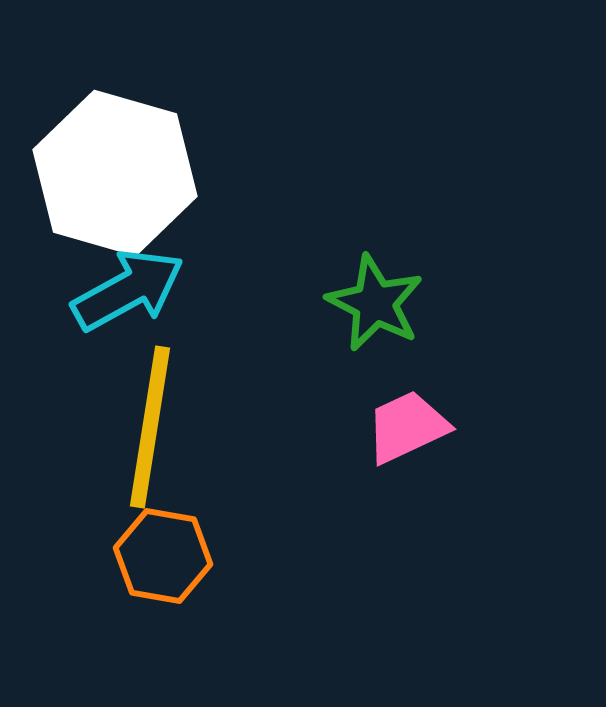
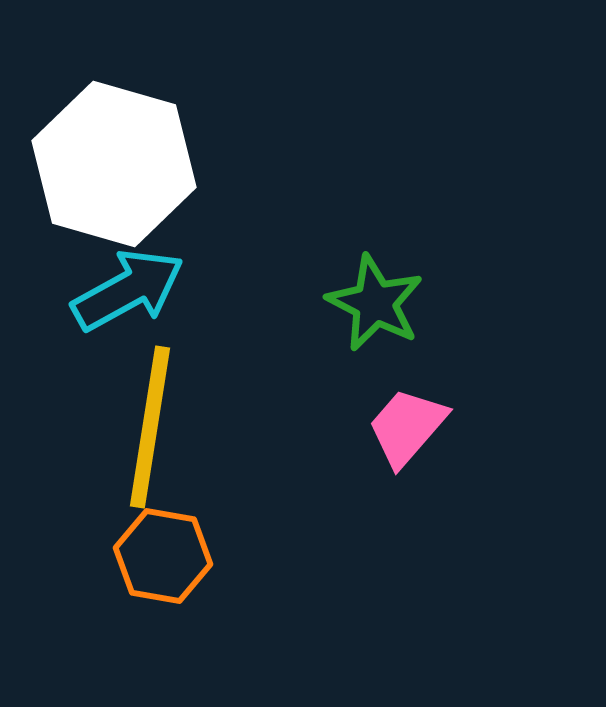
white hexagon: moved 1 px left, 9 px up
pink trapezoid: rotated 24 degrees counterclockwise
